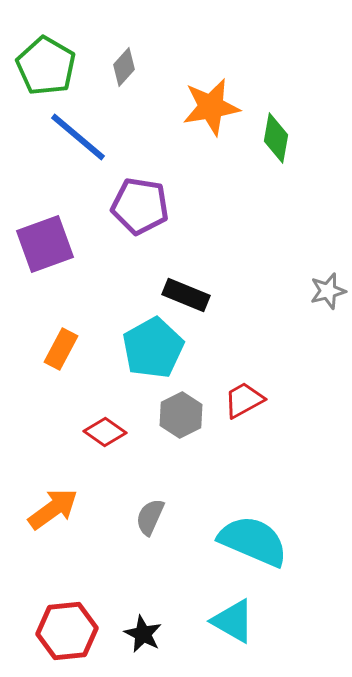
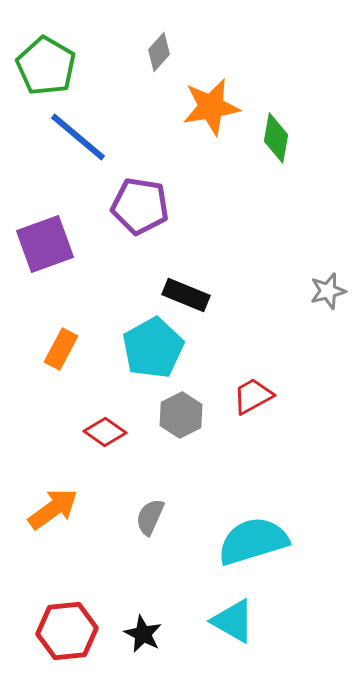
gray diamond: moved 35 px right, 15 px up
red trapezoid: moved 9 px right, 4 px up
cyan semicircle: rotated 40 degrees counterclockwise
